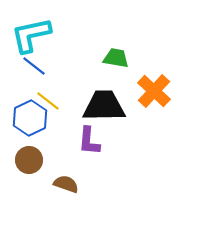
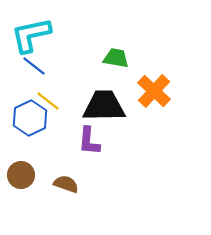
brown circle: moved 8 px left, 15 px down
